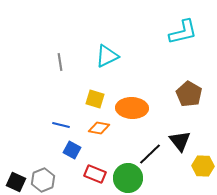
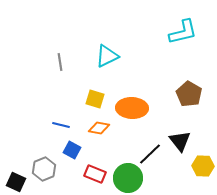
gray hexagon: moved 1 px right, 11 px up
